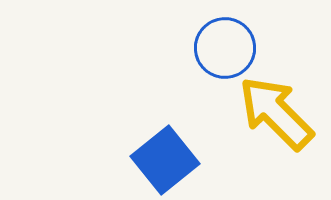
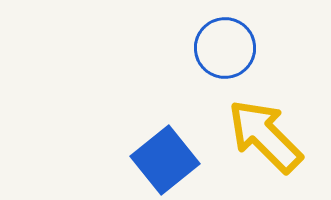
yellow arrow: moved 11 px left, 23 px down
